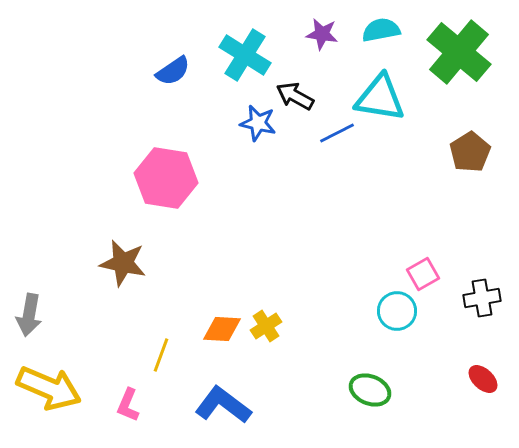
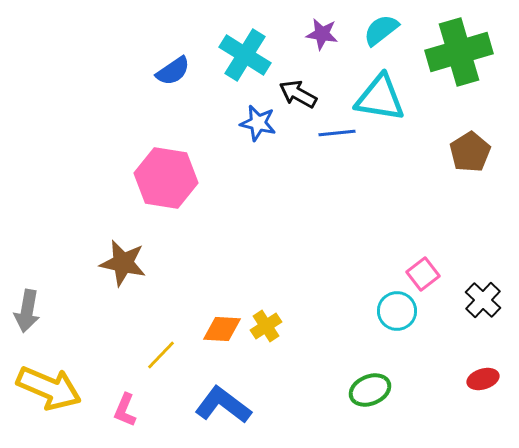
cyan semicircle: rotated 27 degrees counterclockwise
green cross: rotated 34 degrees clockwise
black arrow: moved 3 px right, 2 px up
blue line: rotated 21 degrees clockwise
pink square: rotated 8 degrees counterclockwise
black cross: moved 1 px right, 2 px down; rotated 36 degrees counterclockwise
gray arrow: moved 2 px left, 4 px up
yellow line: rotated 24 degrees clockwise
red ellipse: rotated 60 degrees counterclockwise
green ellipse: rotated 45 degrees counterclockwise
pink L-shape: moved 3 px left, 5 px down
